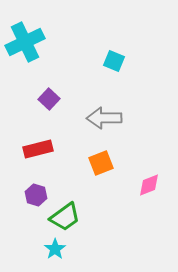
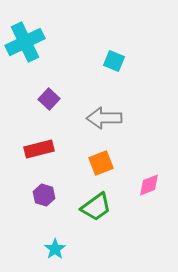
red rectangle: moved 1 px right
purple hexagon: moved 8 px right
green trapezoid: moved 31 px right, 10 px up
